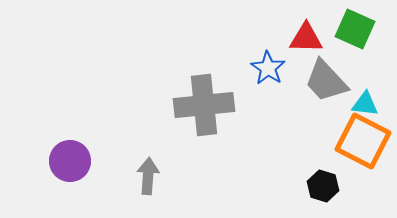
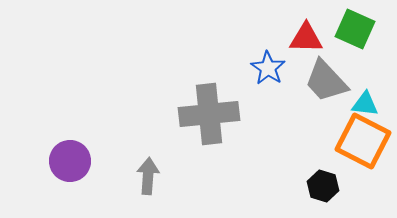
gray cross: moved 5 px right, 9 px down
